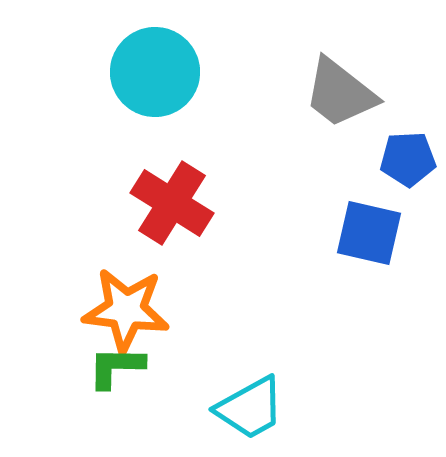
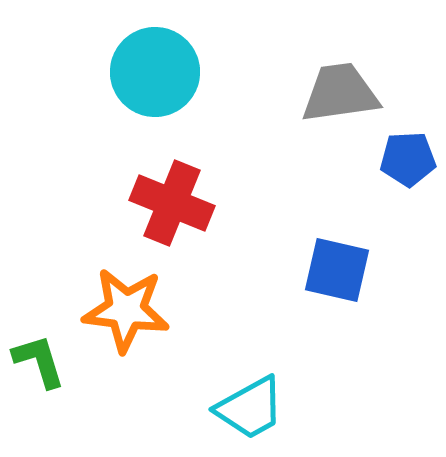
gray trapezoid: rotated 134 degrees clockwise
red cross: rotated 10 degrees counterclockwise
blue square: moved 32 px left, 37 px down
green L-shape: moved 77 px left, 6 px up; rotated 72 degrees clockwise
